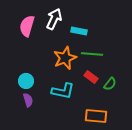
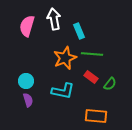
white arrow: rotated 35 degrees counterclockwise
cyan rectangle: rotated 56 degrees clockwise
